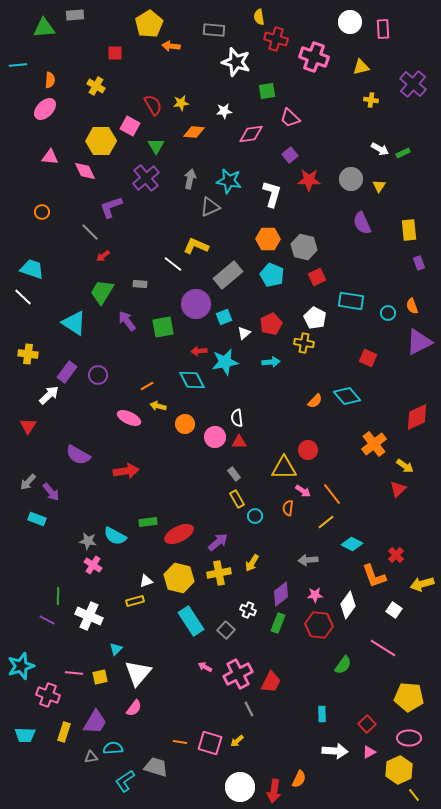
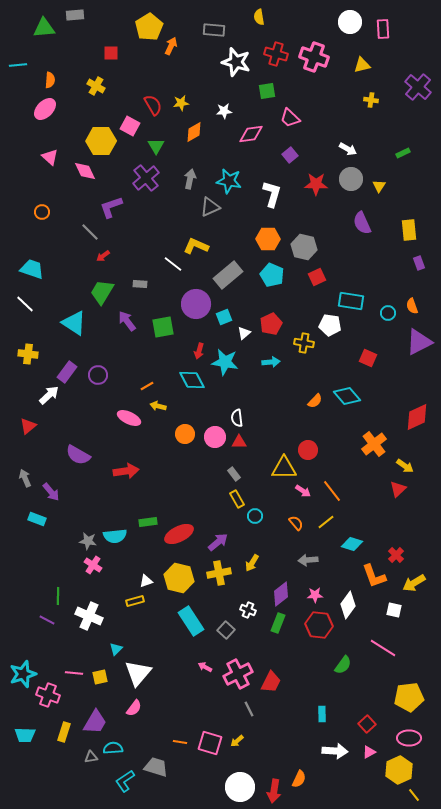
yellow pentagon at (149, 24): moved 3 px down
red cross at (276, 39): moved 15 px down
orange arrow at (171, 46): rotated 108 degrees clockwise
red square at (115, 53): moved 4 px left
yellow triangle at (361, 67): moved 1 px right, 2 px up
purple cross at (413, 84): moved 5 px right, 3 px down
orange diamond at (194, 132): rotated 35 degrees counterclockwise
white arrow at (380, 149): moved 32 px left
pink triangle at (50, 157): rotated 36 degrees clockwise
red star at (309, 180): moved 7 px right, 4 px down
white line at (23, 297): moved 2 px right, 7 px down
white pentagon at (315, 318): moved 15 px right, 7 px down; rotated 20 degrees counterclockwise
red arrow at (199, 351): rotated 70 degrees counterclockwise
cyan star at (225, 362): rotated 20 degrees clockwise
orange circle at (185, 424): moved 10 px down
red triangle at (28, 426): rotated 18 degrees clockwise
gray arrow at (28, 482): moved 3 px left, 4 px up; rotated 114 degrees clockwise
orange line at (332, 494): moved 3 px up
orange semicircle at (288, 508): moved 8 px right, 15 px down; rotated 133 degrees clockwise
cyan semicircle at (115, 536): rotated 35 degrees counterclockwise
cyan diamond at (352, 544): rotated 10 degrees counterclockwise
yellow arrow at (422, 584): moved 8 px left, 1 px up; rotated 15 degrees counterclockwise
white square at (394, 610): rotated 21 degrees counterclockwise
cyan star at (21, 666): moved 2 px right, 8 px down
yellow pentagon at (409, 697): rotated 12 degrees counterclockwise
